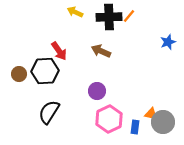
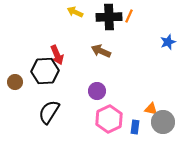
orange line: rotated 16 degrees counterclockwise
red arrow: moved 2 px left, 4 px down; rotated 12 degrees clockwise
brown circle: moved 4 px left, 8 px down
orange triangle: moved 5 px up
